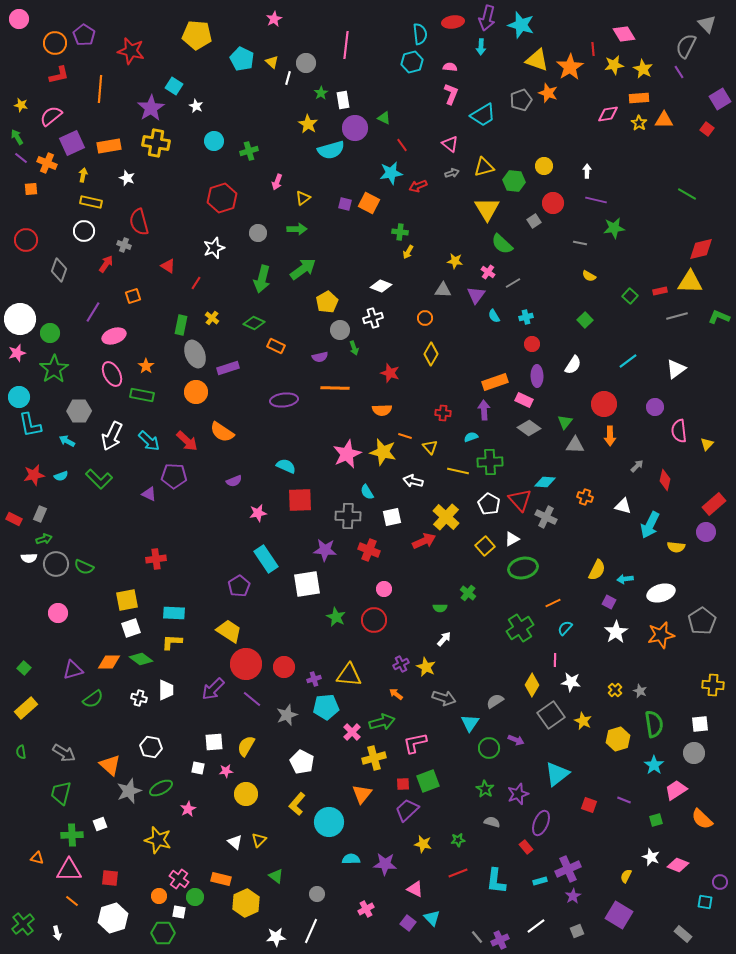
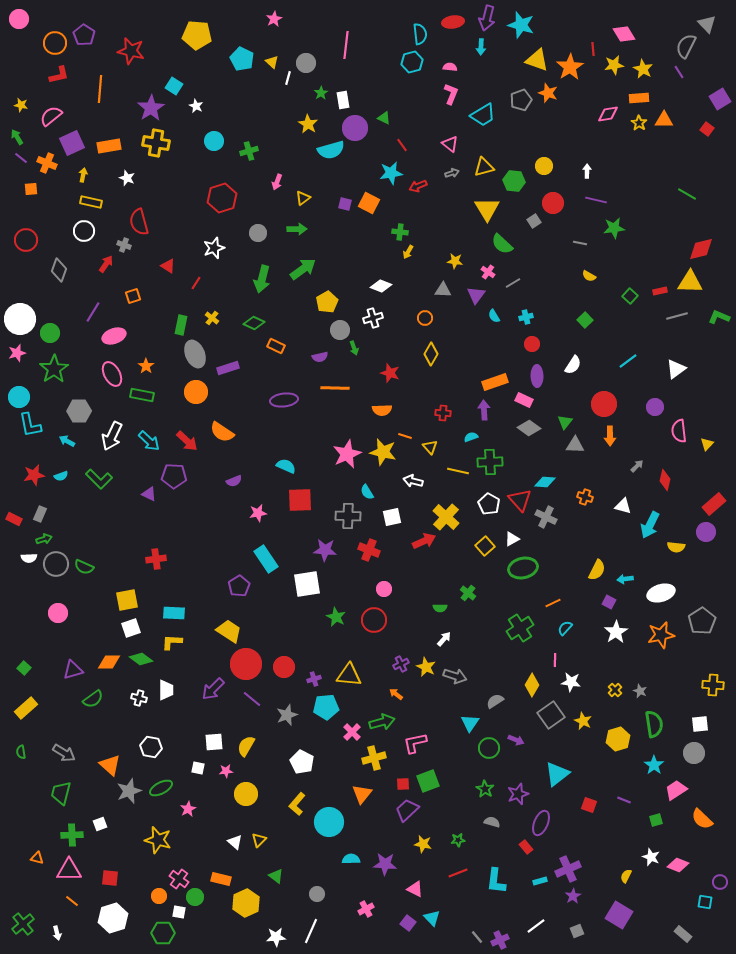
gray arrow at (444, 698): moved 11 px right, 22 px up
